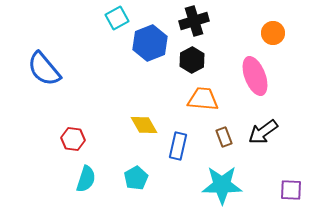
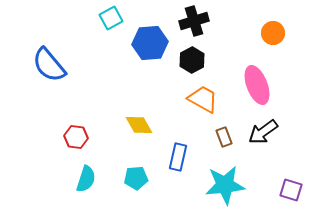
cyan square: moved 6 px left
blue hexagon: rotated 16 degrees clockwise
blue semicircle: moved 5 px right, 4 px up
pink ellipse: moved 2 px right, 9 px down
orange trapezoid: rotated 24 degrees clockwise
yellow diamond: moved 5 px left
red hexagon: moved 3 px right, 2 px up
blue rectangle: moved 11 px down
cyan pentagon: rotated 25 degrees clockwise
cyan star: moved 3 px right; rotated 6 degrees counterclockwise
purple square: rotated 15 degrees clockwise
